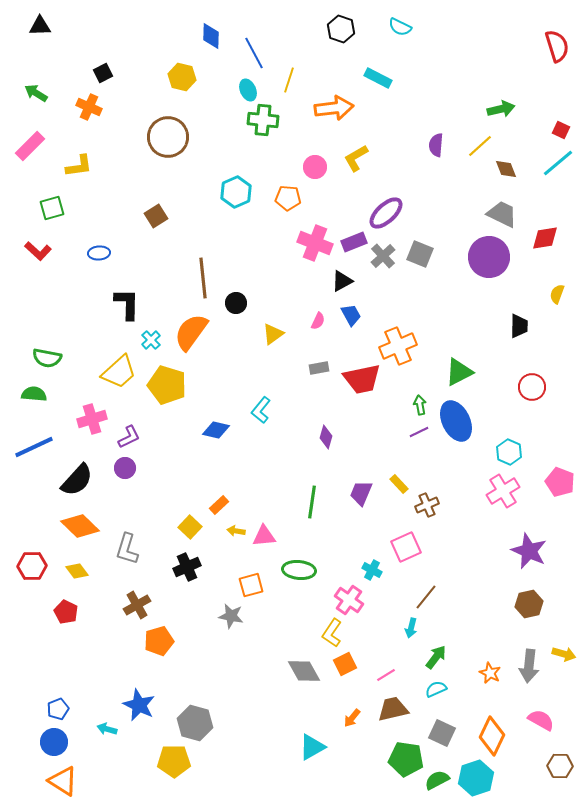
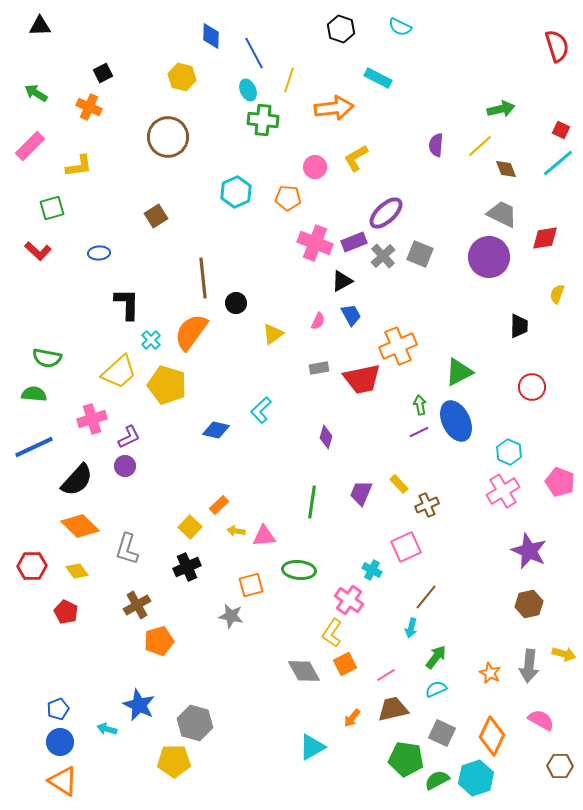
cyan L-shape at (261, 410): rotated 8 degrees clockwise
purple circle at (125, 468): moved 2 px up
blue circle at (54, 742): moved 6 px right
